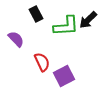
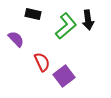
black rectangle: moved 3 px left; rotated 49 degrees counterclockwise
black arrow: rotated 54 degrees counterclockwise
green L-shape: rotated 36 degrees counterclockwise
purple square: rotated 10 degrees counterclockwise
